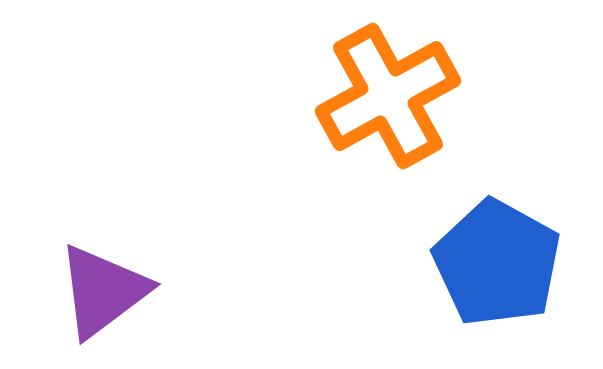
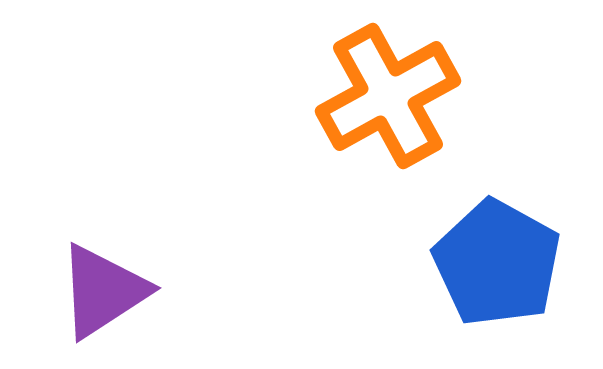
purple triangle: rotated 4 degrees clockwise
